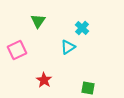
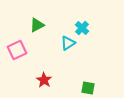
green triangle: moved 1 px left, 4 px down; rotated 28 degrees clockwise
cyan triangle: moved 4 px up
